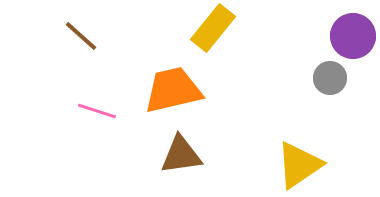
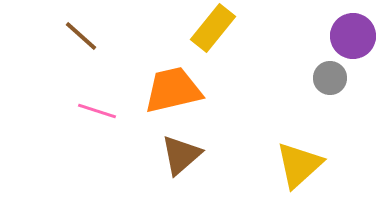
brown triangle: rotated 33 degrees counterclockwise
yellow triangle: rotated 8 degrees counterclockwise
